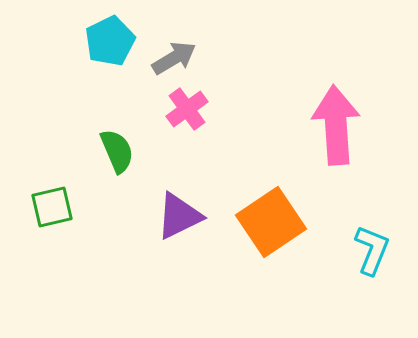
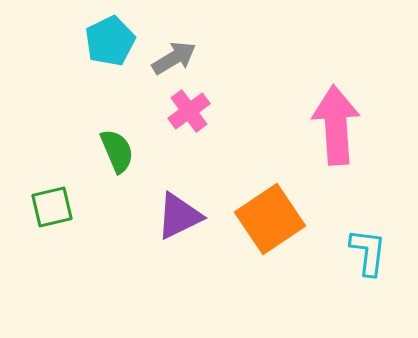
pink cross: moved 2 px right, 2 px down
orange square: moved 1 px left, 3 px up
cyan L-shape: moved 4 px left, 2 px down; rotated 15 degrees counterclockwise
